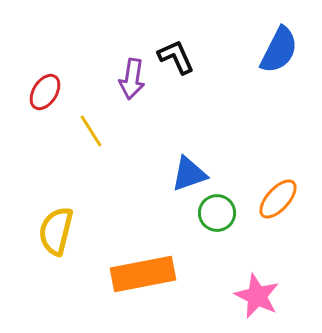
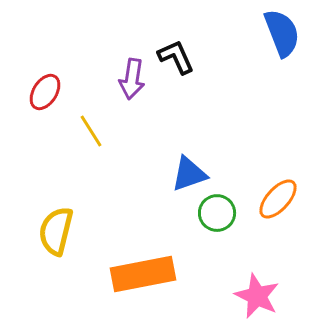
blue semicircle: moved 3 px right, 17 px up; rotated 48 degrees counterclockwise
